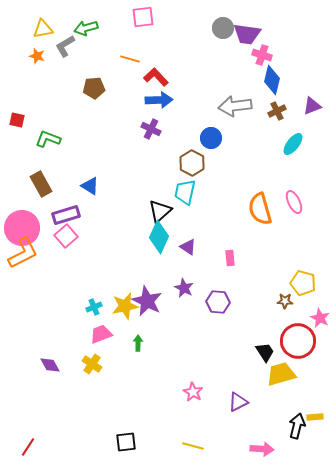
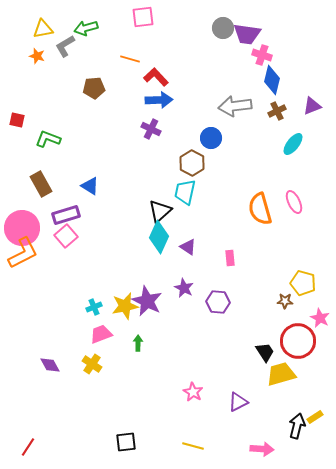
yellow rectangle at (315, 417): rotated 28 degrees counterclockwise
